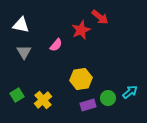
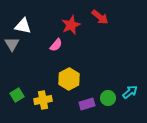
white triangle: moved 2 px right, 1 px down
red star: moved 10 px left, 5 px up
gray triangle: moved 12 px left, 8 px up
yellow hexagon: moved 12 px left; rotated 20 degrees counterclockwise
yellow cross: rotated 30 degrees clockwise
purple rectangle: moved 1 px left, 1 px up
